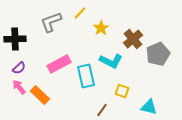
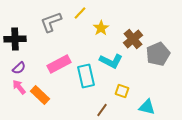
cyan triangle: moved 2 px left
